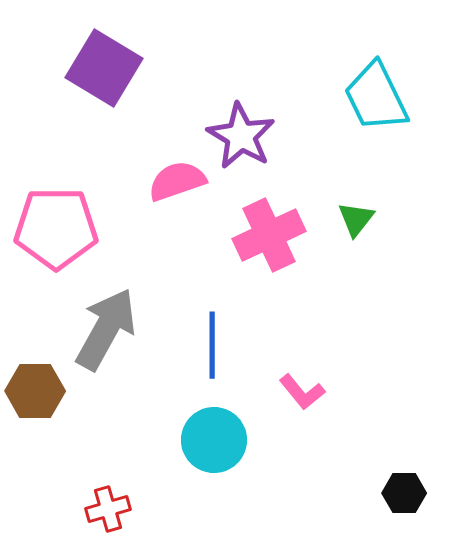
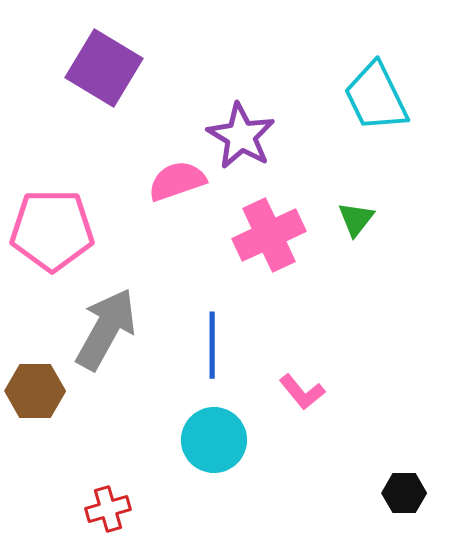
pink pentagon: moved 4 px left, 2 px down
